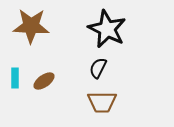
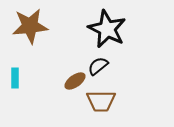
brown star: moved 1 px left; rotated 9 degrees counterclockwise
black semicircle: moved 2 px up; rotated 25 degrees clockwise
brown ellipse: moved 31 px right
brown trapezoid: moved 1 px left, 1 px up
